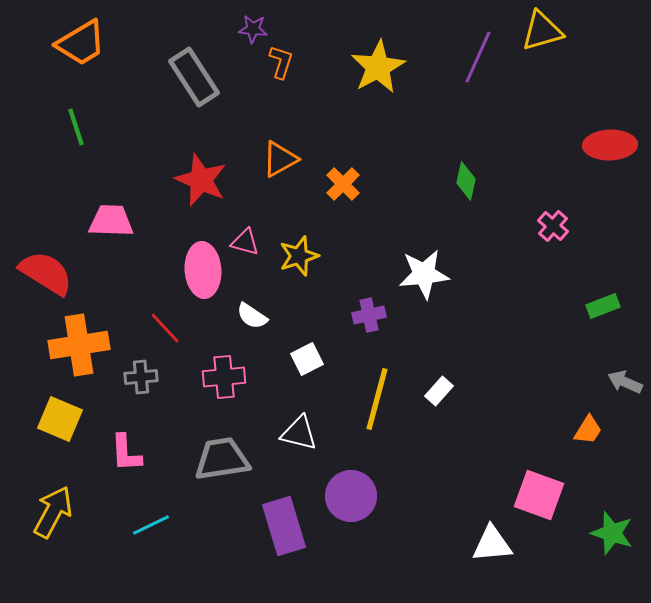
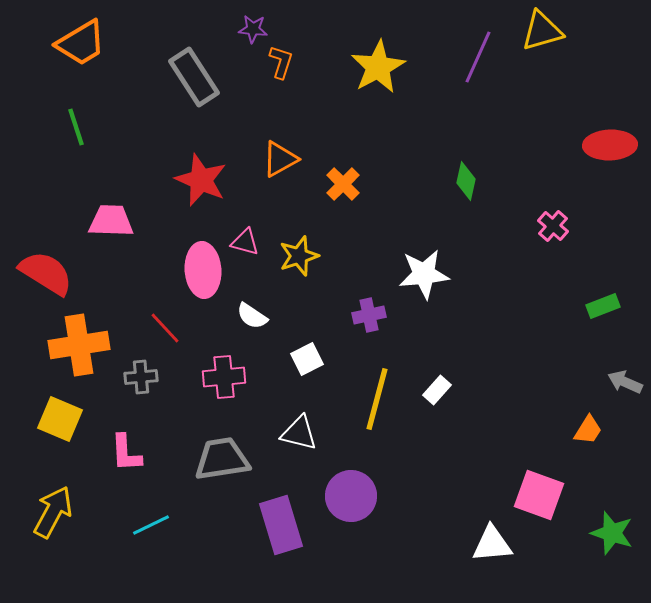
white rectangle at (439, 391): moved 2 px left, 1 px up
purple rectangle at (284, 526): moved 3 px left, 1 px up
